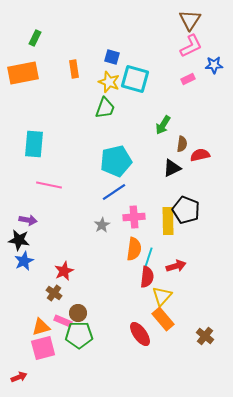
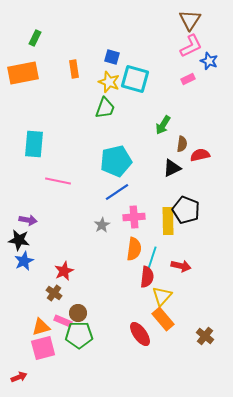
blue star at (214, 65): moved 5 px left, 4 px up; rotated 24 degrees clockwise
pink line at (49, 185): moved 9 px right, 4 px up
blue line at (114, 192): moved 3 px right
cyan line at (148, 259): moved 4 px right, 1 px up
red arrow at (176, 266): moved 5 px right; rotated 30 degrees clockwise
